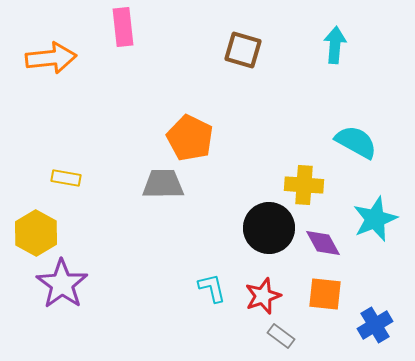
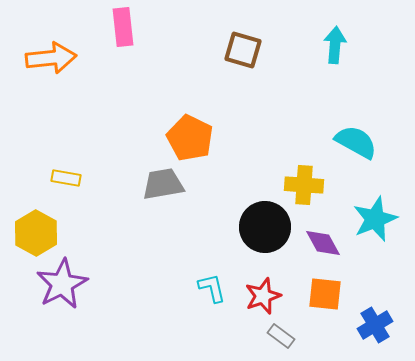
gray trapezoid: rotated 9 degrees counterclockwise
black circle: moved 4 px left, 1 px up
purple star: rotated 9 degrees clockwise
